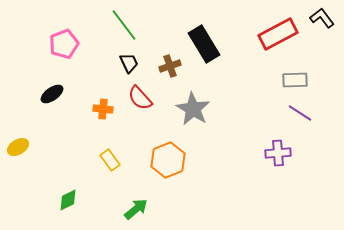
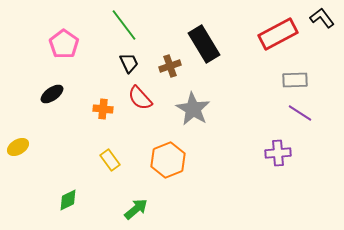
pink pentagon: rotated 16 degrees counterclockwise
